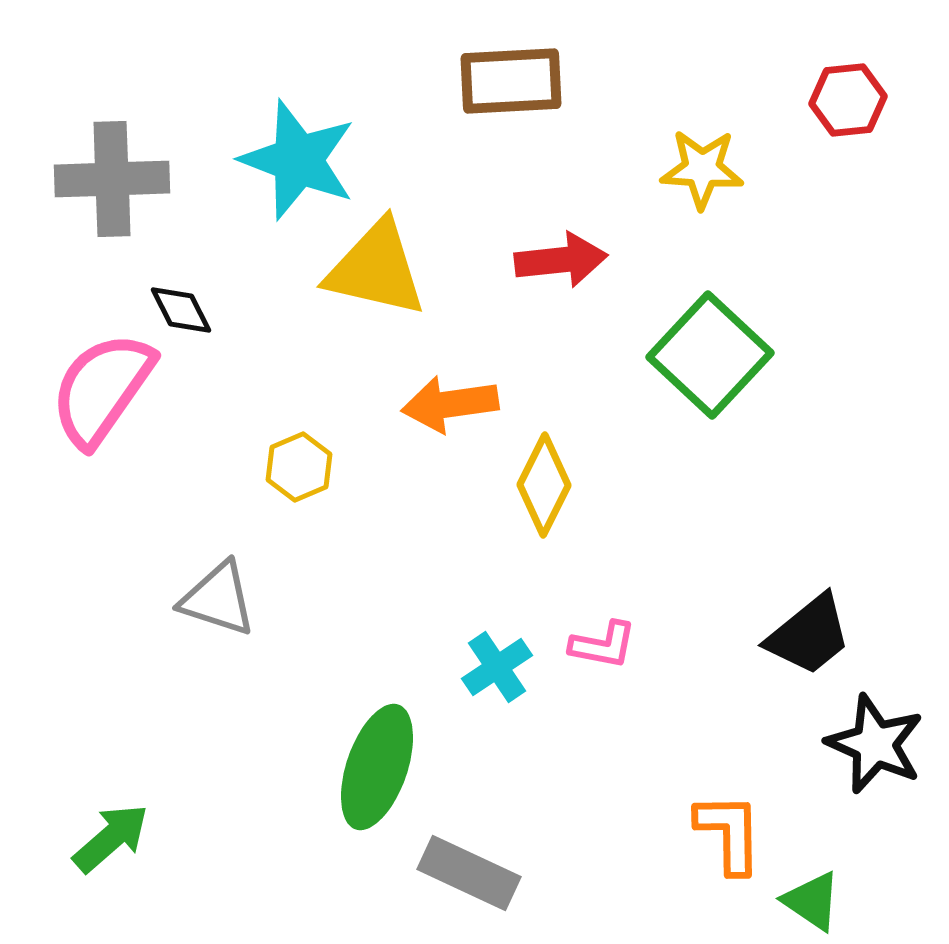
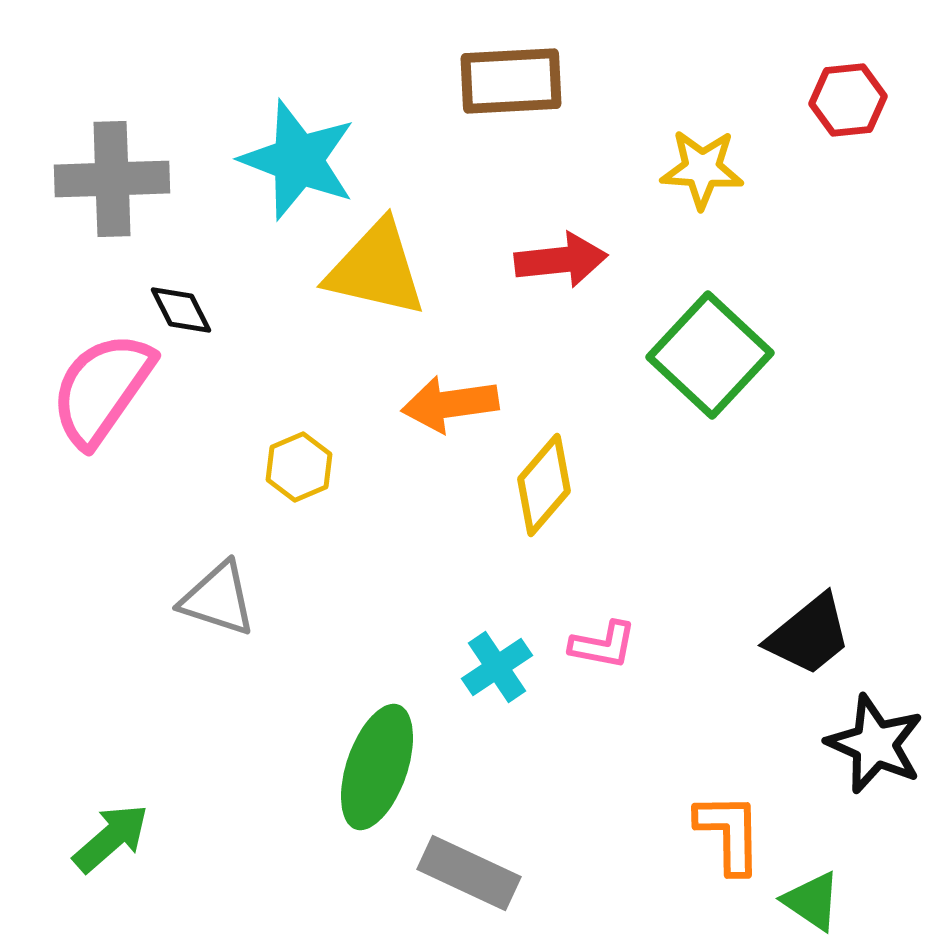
yellow diamond: rotated 14 degrees clockwise
